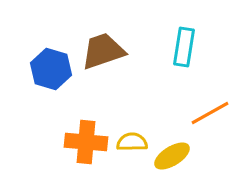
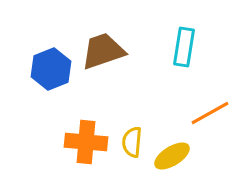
blue hexagon: rotated 21 degrees clockwise
yellow semicircle: rotated 84 degrees counterclockwise
